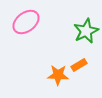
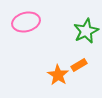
pink ellipse: rotated 24 degrees clockwise
orange star: rotated 30 degrees clockwise
